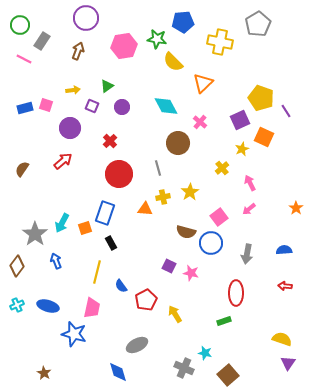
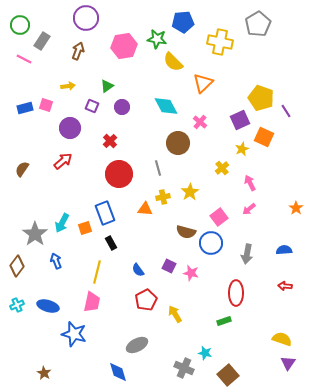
yellow arrow at (73, 90): moved 5 px left, 4 px up
blue rectangle at (105, 213): rotated 40 degrees counterclockwise
blue semicircle at (121, 286): moved 17 px right, 16 px up
pink trapezoid at (92, 308): moved 6 px up
